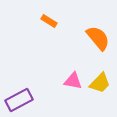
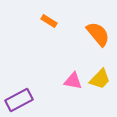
orange semicircle: moved 4 px up
yellow trapezoid: moved 4 px up
